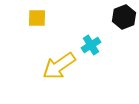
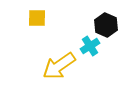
black hexagon: moved 18 px left, 8 px down; rotated 15 degrees counterclockwise
cyan cross: moved 1 px left, 1 px down
